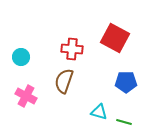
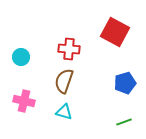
red square: moved 6 px up
red cross: moved 3 px left
blue pentagon: moved 1 px left, 1 px down; rotated 15 degrees counterclockwise
pink cross: moved 2 px left, 5 px down; rotated 15 degrees counterclockwise
cyan triangle: moved 35 px left
green line: rotated 35 degrees counterclockwise
